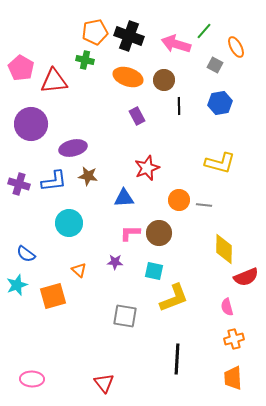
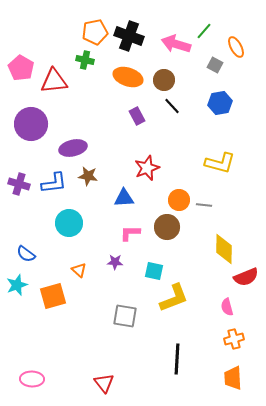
black line at (179, 106): moved 7 px left; rotated 42 degrees counterclockwise
blue L-shape at (54, 181): moved 2 px down
brown circle at (159, 233): moved 8 px right, 6 px up
